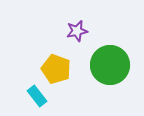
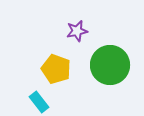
cyan rectangle: moved 2 px right, 6 px down
